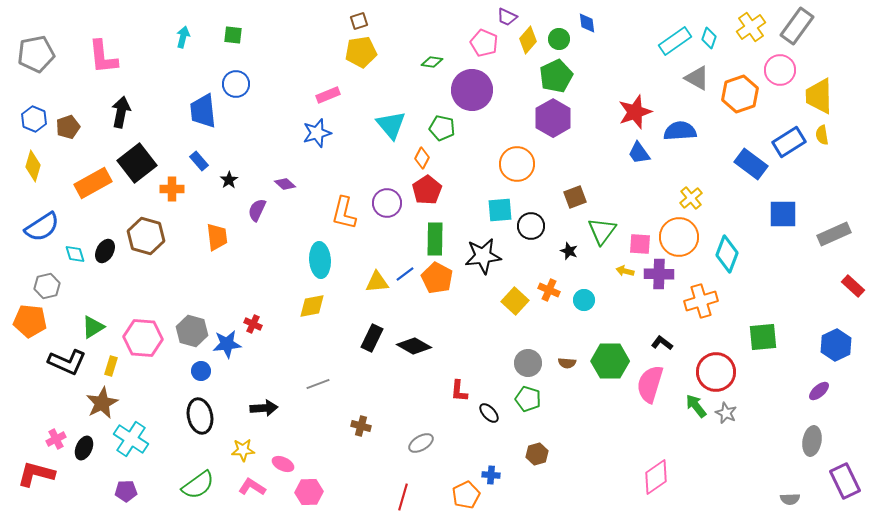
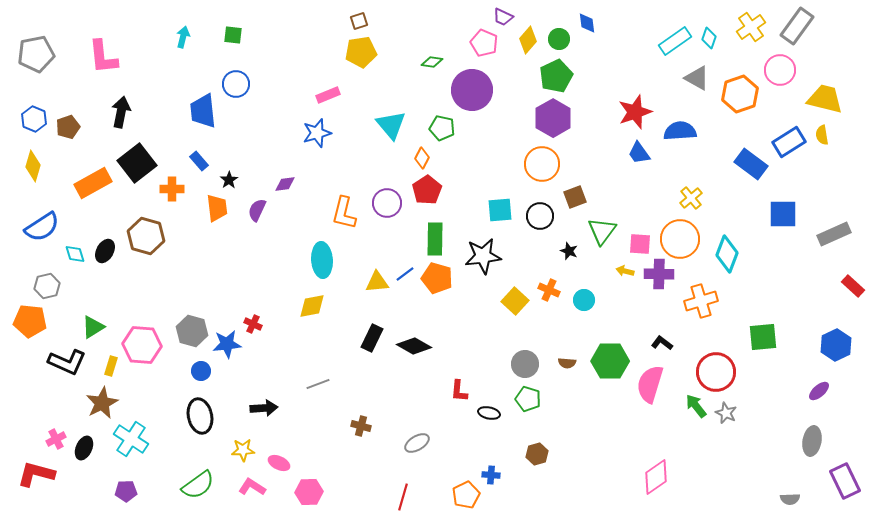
purple trapezoid at (507, 17): moved 4 px left
yellow trapezoid at (819, 96): moved 6 px right, 3 px down; rotated 105 degrees clockwise
orange circle at (517, 164): moved 25 px right
purple diamond at (285, 184): rotated 50 degrees counterclockwise
black circle at (531, 226): moved 9 px right, 10 px up
orange trapezoid at (217, 237): moved 29 px up
orange circle at (679, 237): moved 1 px right, 2 px down
cyan ellipse at (320, 260): moved 2 px right
orange pentagon at (437, 278): rotated 12 degrees counterclockwise
pink hexagon at (143, 338): moved 1 px left, 7 px down
gray circle at (528, 363): moved 3 px left, 1 px down
black ellipse at (489, 413): rotated 35 degrees counterclockwise
gray ellipse at (421, 443): moved 4 px left
pink ellipse at (283, 464): moved 4 px left, 1 px up
